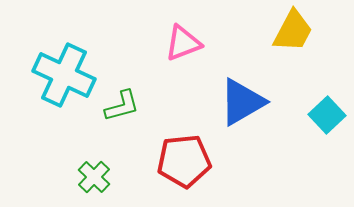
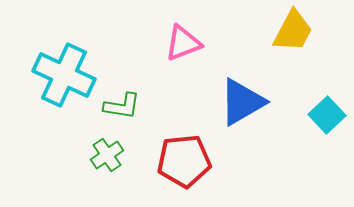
green L-shape: rotated 24 degrees clockwise
green cross: moved 13 px right, 22 px up; rotated 12 degrees clockwise
